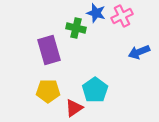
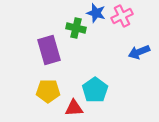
red triangle: rotated 30 degrees clockwise
